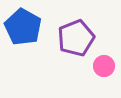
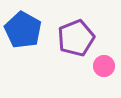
blue pentagon: moved 3 px down
